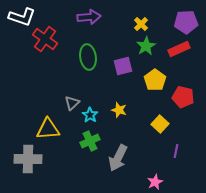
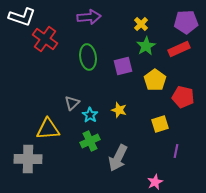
yellow square: rotated 30 degrees clockwise
